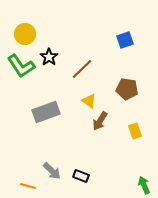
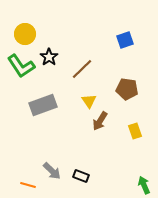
yellow triangle: rotated 21 degrees clockwise
gray rectangle: moved 3 px left, 7 px up
orange line: moved 1 px up
